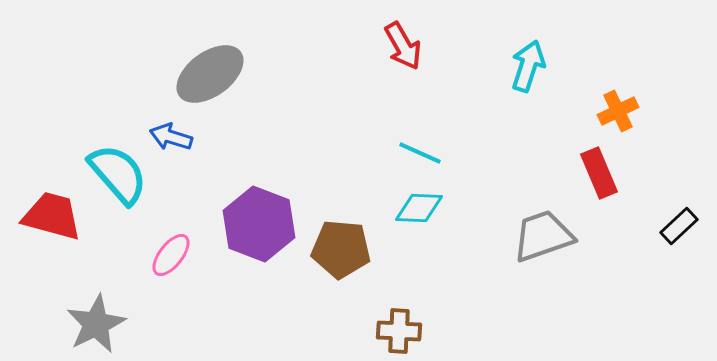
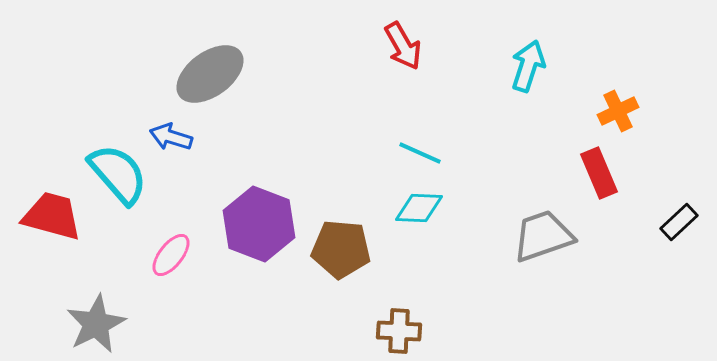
black rectangle: moved 4 px up
